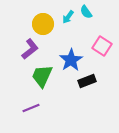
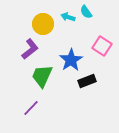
cyan arrow: rotated 72 degrees clockwise
purple line: rotated 24 degrees counterclockwise
